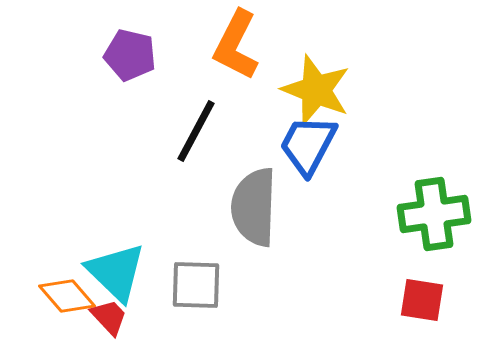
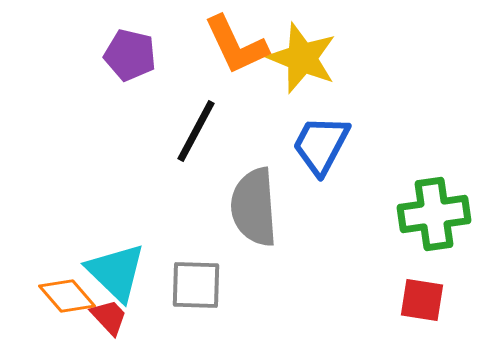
orange L-shape: rotated 52 degrees counterclockwise
yellow star: moved 14 px left, 32 px up
blue trapezoid: moved 13 px right
gray semicircle: rotated 6 degrees counterclockwise
